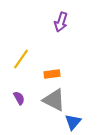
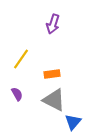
purple arrow: moved 8 px left, 2 px down
purple semicircle: moved 2 px left, 4 px up
